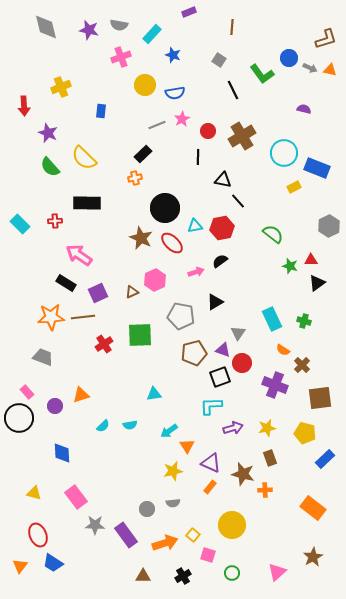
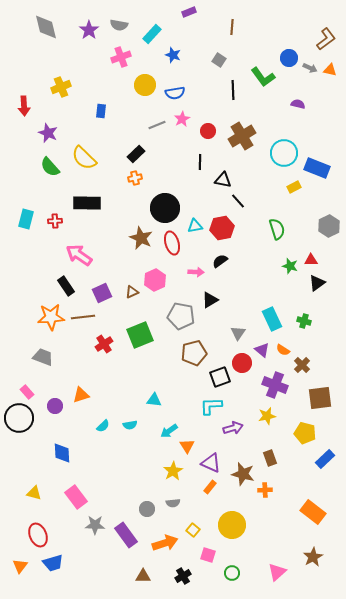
purple star at (89, 30): rotated 24 degrees clockwise
brown L-shape at (326, 39): rotated 20 degrees counterclockwise
green L-shape at (262, 74): moved 1 px right, 3 px down
black line at (233, 90): rotated 24 degrees clockwise
purple semicircle at (304, 109): moved 6 px left, 5 px up
black rectangle at (143, 154): moved 7 px left
black line at (198, 157): moved 2 px right, 5 px down
cyan rectangle at (20, 224): moved 6 px right, 5 px up; rotated 60 degrees clockwise
green semicircle at (273, 234): moved 4 px right, 5 px up; rotated 35 degrees clockwise
red ellipse at (172, 243): rotated 30 degrees clockwise
pink arrow at (196, 272): rotated 21 degrees clockwise
black rectangle at (66, 283): moved 3 px down; rotated 24 degrees clockwise
purple square at (98, 293): moved 4 px right
black triangle at (215, 302): moved 5 px left, 2 px up
green square at (140, 335): rotated 20 degrees counterclockwise
purple triangle at (223, 350): moved 39 px right; rotated 21 degrees clockwise
cyan triangle at (154, 394): moved 6 px down; rotated 14 degrees clockwise
yellow star at (267, 428): moved 12 px up
yellow star at (173, 471): rotated 18 degrees counterclockwise
orange rectangle at (313, 508): moved 4 px down
yellow square at (193, 535): moved 5 px up
blue trapezoid at (53, 563): rotated 50 degrees counterclockwise
